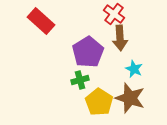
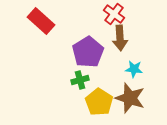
cyan star: rotated 18 degrees counterclockwise
